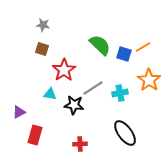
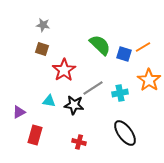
cyan triangle: moved 1 px left, 7 px down
red cross: moved 1 px left, 2 px up; rotated 16 degrees clockwise
